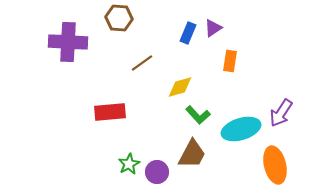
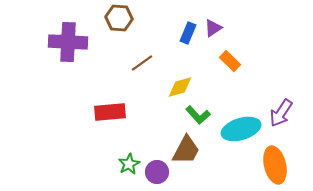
orange rectangle: rotated 55 degrees counterclockwise
brown trapezoid: moved 6 px left, 4 px up
